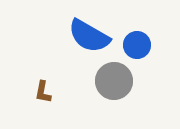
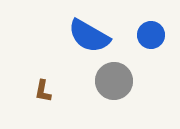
blue circle: moved 14 px right, 10 px up
brown L-shape: moved 1 px up
